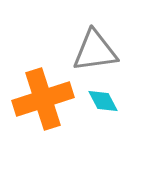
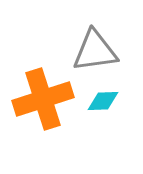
cyan diamond: rotated 64 degrees counterclockwise
